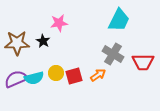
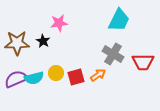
red square: moved 2 px right, 1 px down
